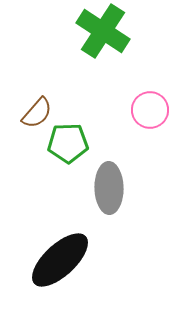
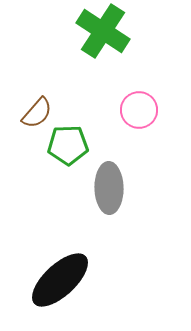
pink circle: moved 11 px left
green pentagon: moved 2 px down
black ellipse: moved 20 px down
